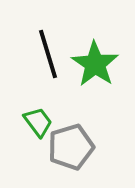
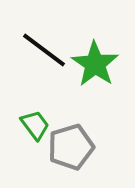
black line: moved 4 px left, 4 px up; rotated 36 degrees counterclockwise
green trapezoid: moved 3 px left, 3 px down
